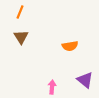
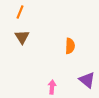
brown triangle: moved 1 px right
orange semicircle: rotated 77 degrees counterclockwise
purple triangle: moved 2 px right
